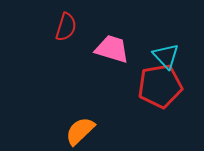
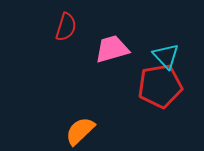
pink trapezoid: rotated 33 degrees counterclockwise
